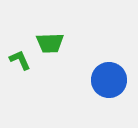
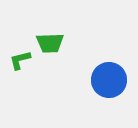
green L-shape: rotated 80 degrees counterclockwise
